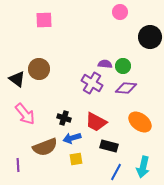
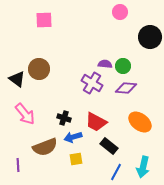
blue arrow: moved 1 px right, 1 px up
black rectangle: rotated 24 degrees clockwise
